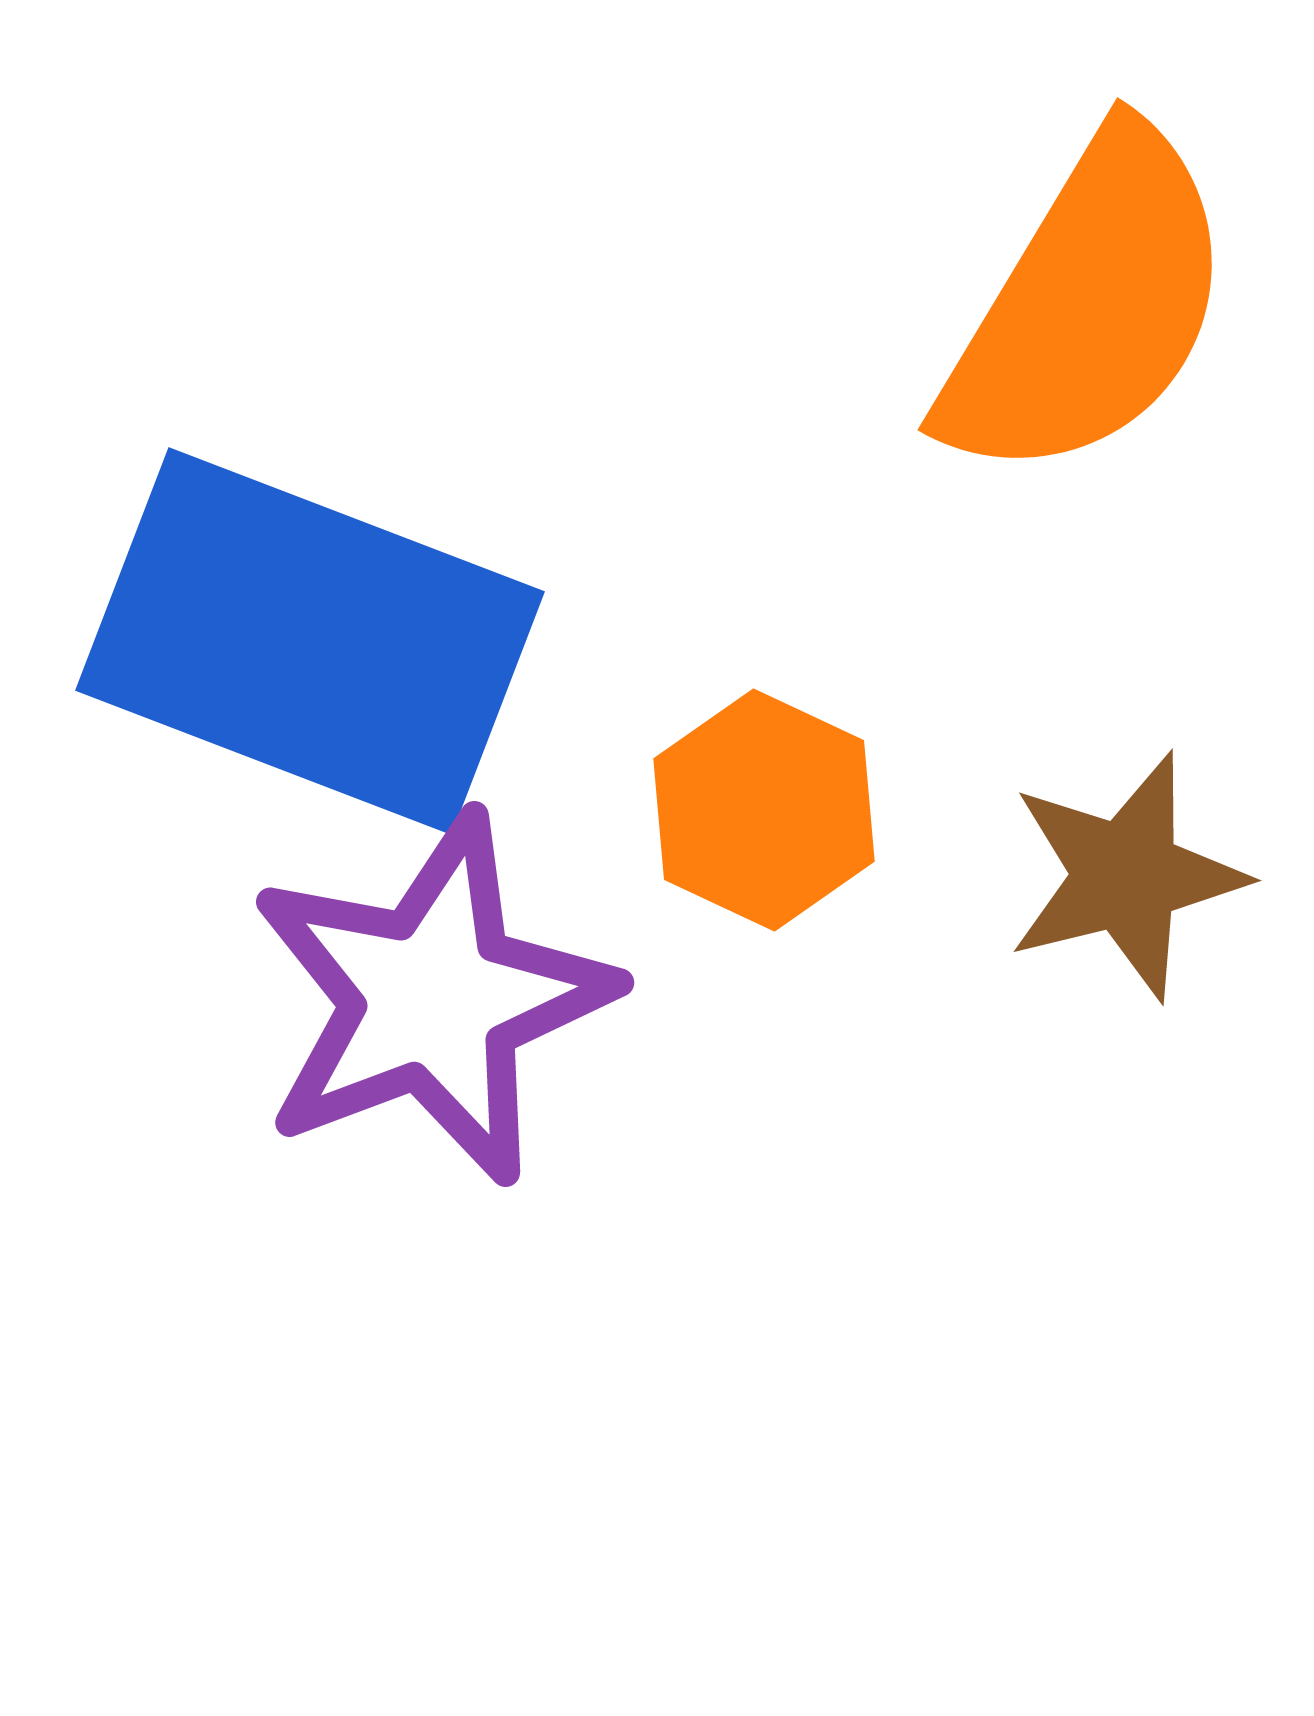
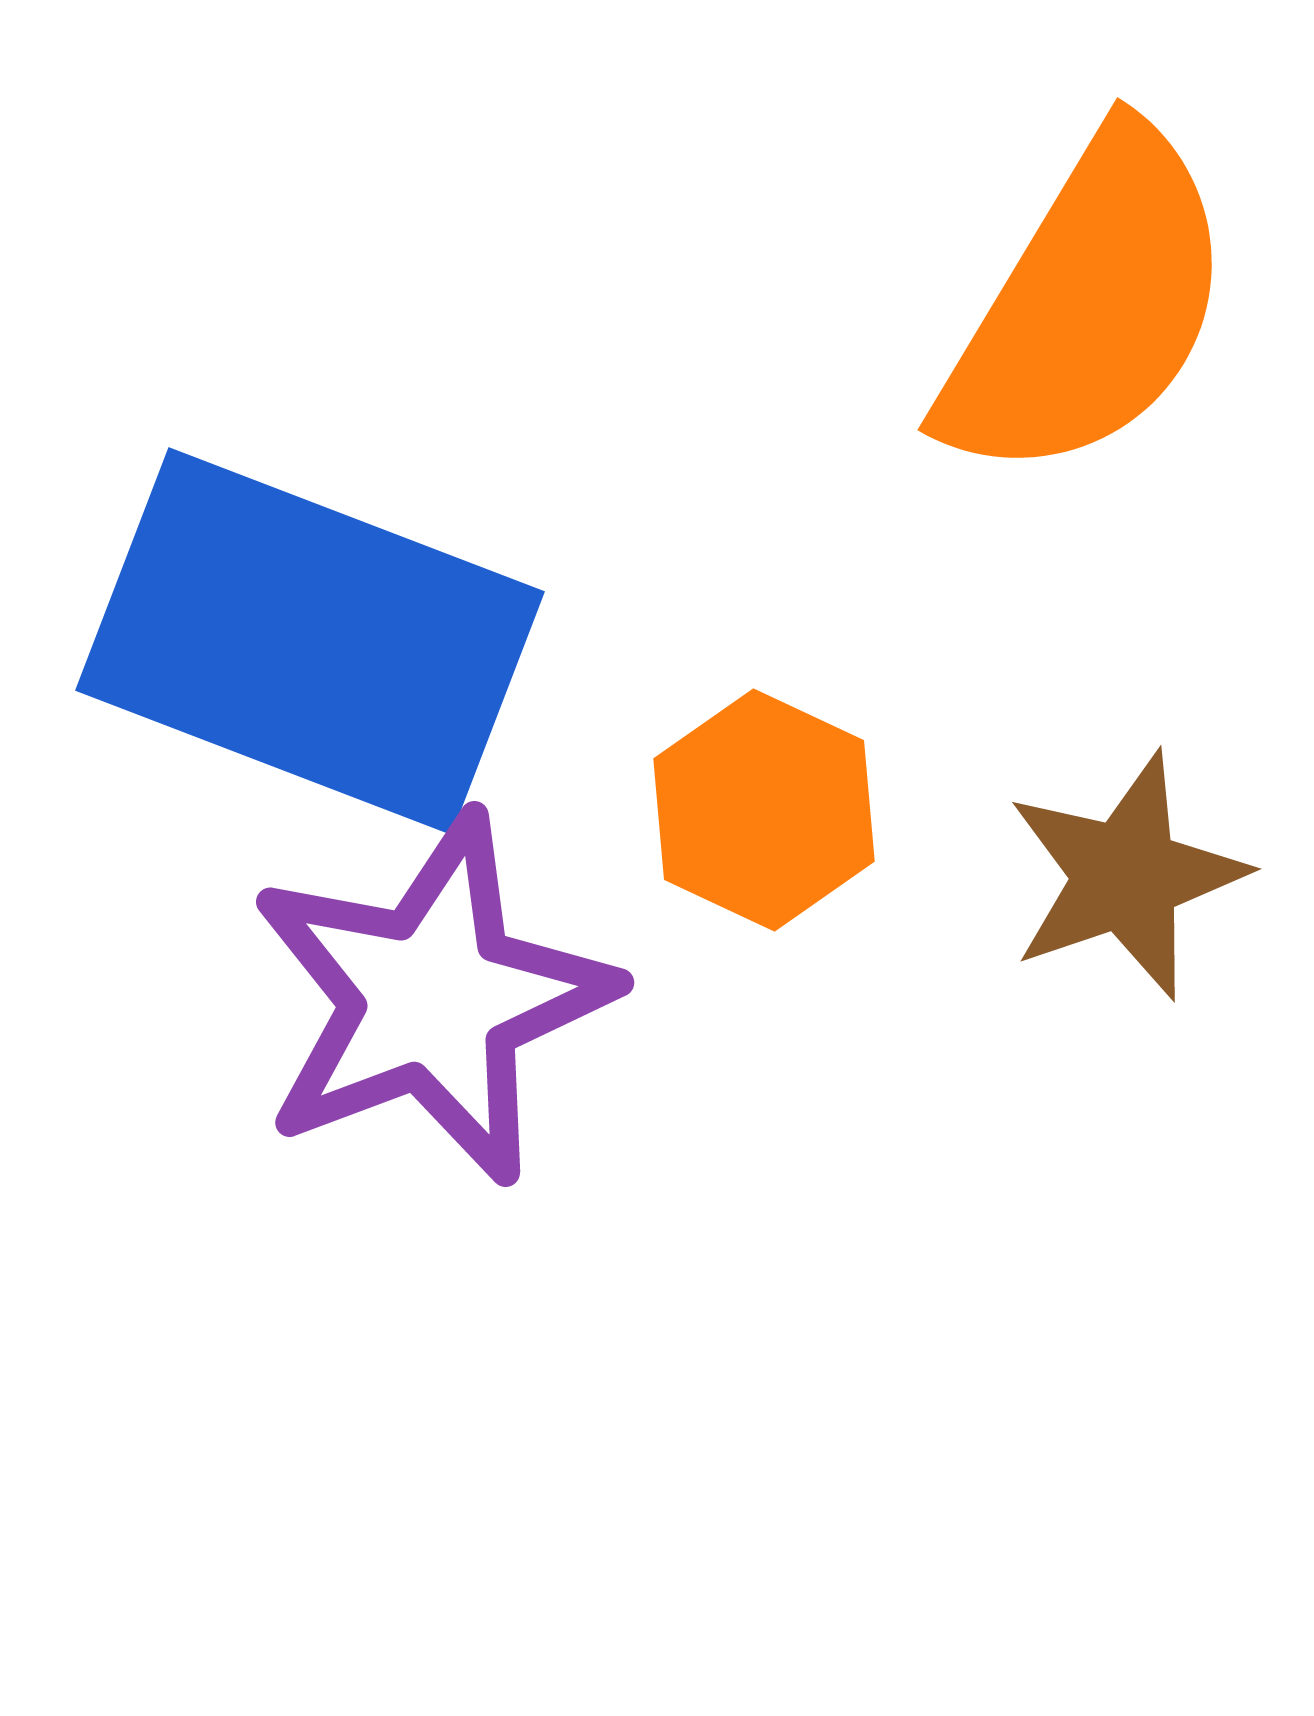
brown star: rotated 5 degrees counterclockwise
